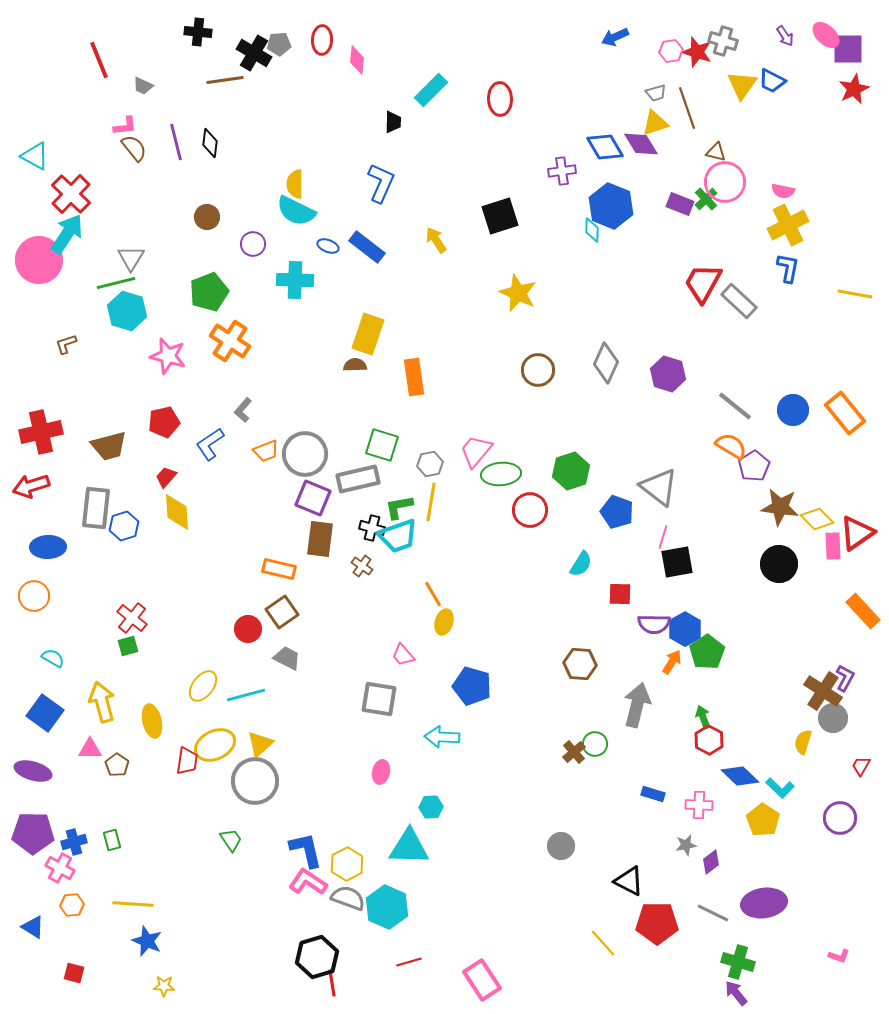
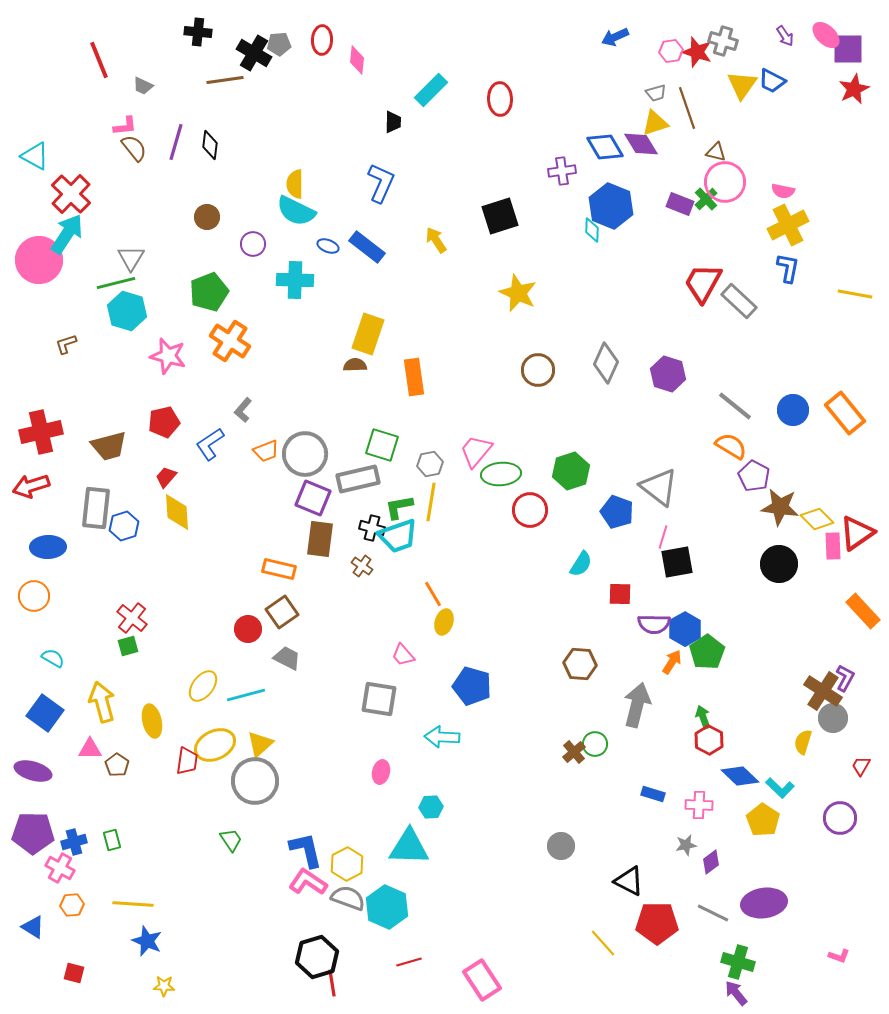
purple line at (176, 142): rotated 30 degrees clockwise
black diamond at (210, 143): moved 2 px down
purple pentagon at (754, 466): moved 10 px down; rotated 12 degrees counterclockwise
